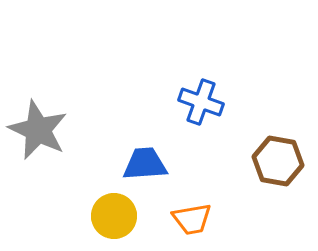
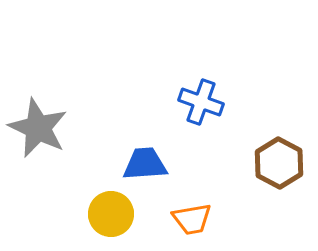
gray star: moved 2 px up
brown hexagon: moved 1 px right, 2 px down; rotated 18 degrees clockwise
yellow circle: moved 3 px left, 2 px up
